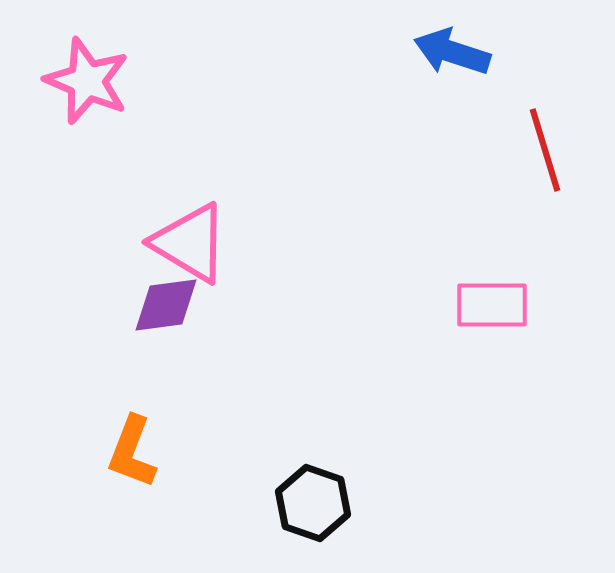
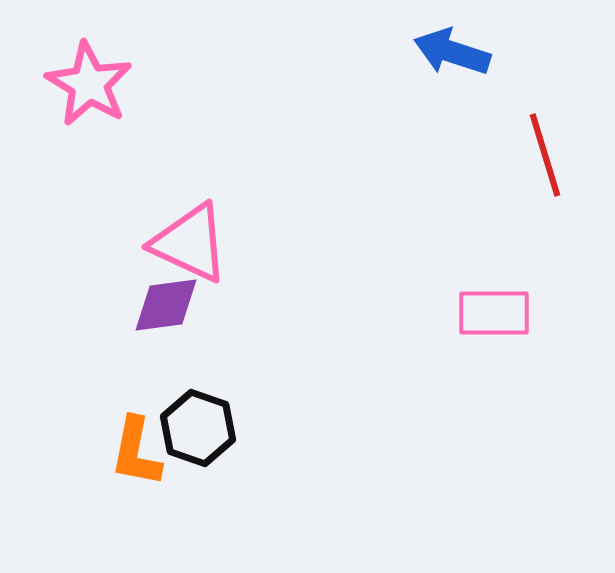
pink star: moved 2 px right, 3 px down; rotated 8 degrees clockwise
red line: moved 5 px down
pink triangle: rotated 6 degrees counterclockwise
pink rectangle: moved 2 px right, 8 px down
orange L-shape: moved 4 px right; rotated 10 degrees counterclockwise
black hexagon: moved 115 px left, 75 px up
